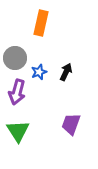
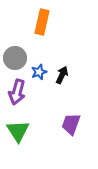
orange rectangle: moved 1 px right, 1 px up
black arrow: moved 4 px left, 3 px down
